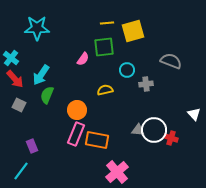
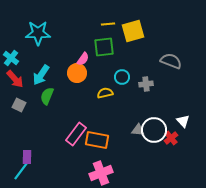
yellow line: moved 1 px right, 1 px down
cyan star: moved 1 px right, 5 px down
cyan circle: moved 5 px left, 7 px down
yellow semicircle: moved 3 px down
green semicircle: moved 1 px down
orange circle: moved 37 px up
white triangle: moved 11 px left, 7 px down
pink rectangle: rotated 15 degrees clockwise
red cross: rotated 32 degrees clockwise
purple rectangle: moved 5 px left, 11 px down; rotated 24 degrees clockwise
pink cross: moved 16 px left, 1 px down; rotated 20 degrees clockwise
